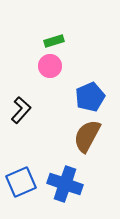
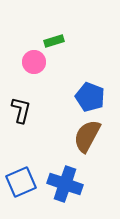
pink circle: moved 16 px left, 4 px up
blue pentagon: rotated 28 degrees counterclockwise
black L-shape: rotated 28 degrees counterclockwise
